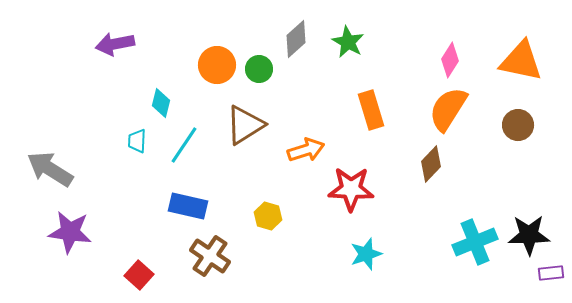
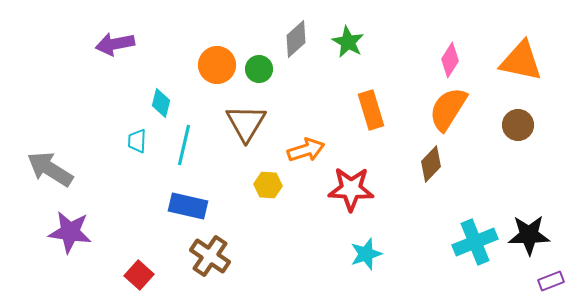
brown triangle: moved 1 px right, 2 px up; rotated 27 degrees counterclockwise
cyan line: rotated 21 degrees counterclockwise
yellow hexagon: moved 31 px up; rotated 12 degrees counterclockwise
purple rectangle: moved 8 px down; rotated 15 degrees counterclockwise
